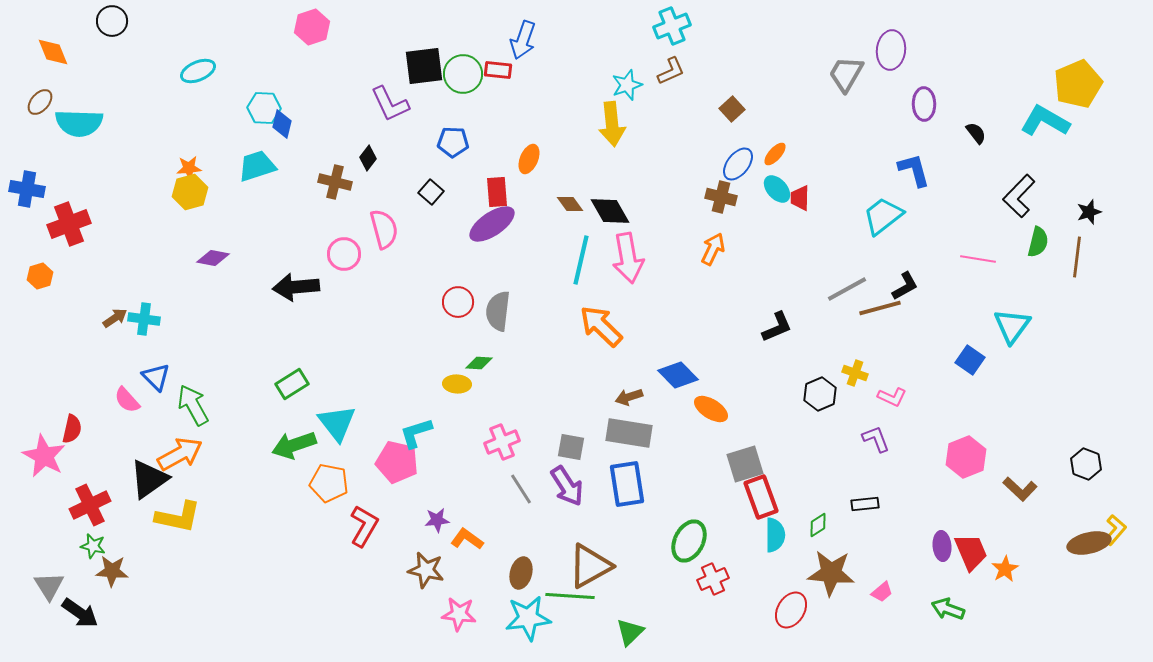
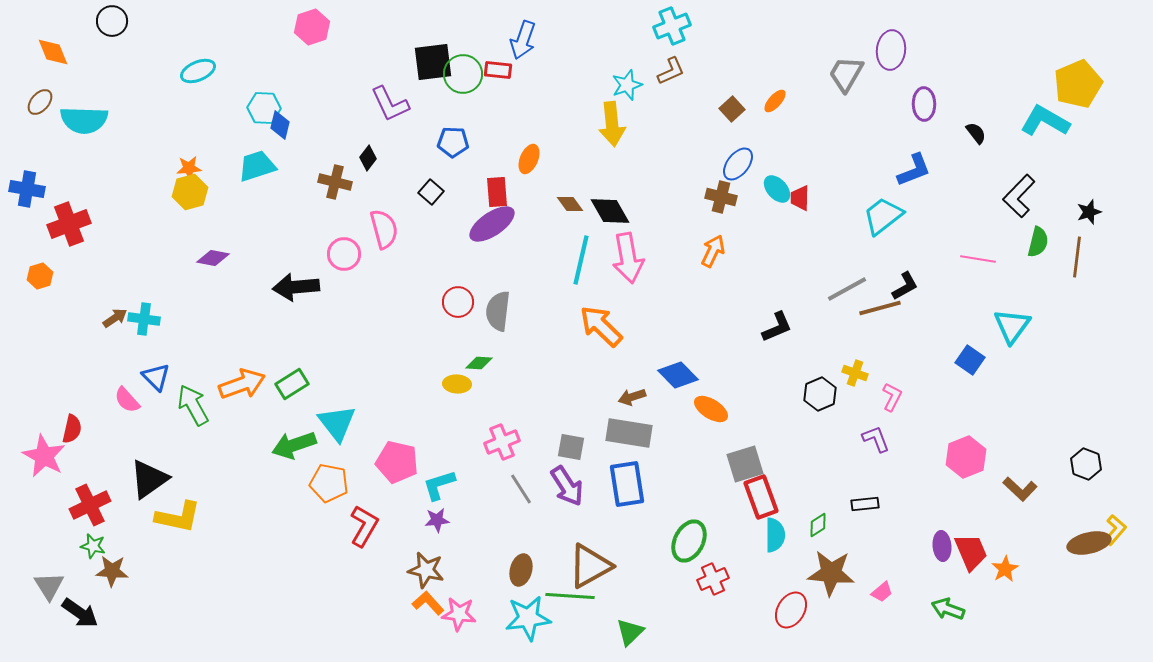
black square at (424, 66): moved 9 px right, 4 px up
cyan semicircle at (79, 123): moved 5 px right, 3 px up
blue diamond at (282, 124): moved 2 px left, 1 px down
orange ellipse at (775, 154): moved 53 px up
blue L-shape at (914, 170): rotated 84 degrees clockwise
orange arrow at (713, 249): moved 2 px down
brown arrow at (629, 397): moved 3 px right
pink L-shape at (892, 397): rotated 88 degrees counterclockwise
cyan L-shape at (416, 433): moved 23 px right, 52 px down
orange arrow at (180, 454): moved 62 px right, 70 px up; rotated 9 degrees clockwise
orange L-shape at (467, 539): moved 39 px left, 64 px down; rotated 12 degrees clockwise
brown ellipse at (521, 573): moved 3 px up
